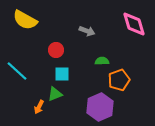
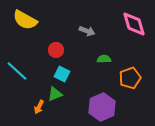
green semicircle: moved 2 px right, 2 px up
cyan square: rotated 28 degrees clockwise
orange pentagon: moved 11 px right, 2 px up
purple hexagon: moved 2 px right
